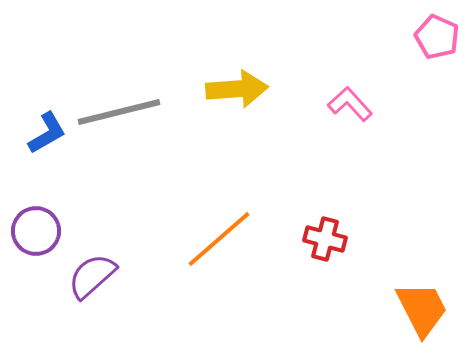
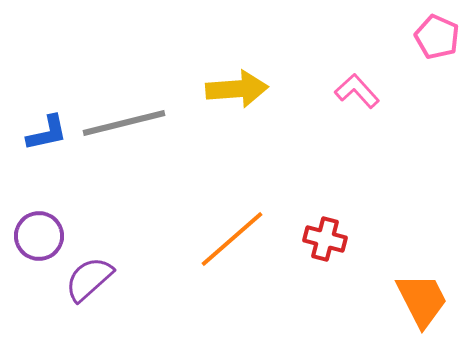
pink L-shape: moved 7 px right, 13 px up
gray line: moved 5 px right, 11 px down
blue L-shape: rotated 18 degrees clockwise
purple circle: moved 3 px right, 5 px down
orange line: moved 13 px right
purple semicircle: moved 3 px left, 3 px down
orange trapezoid: moved 9 px up
